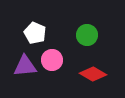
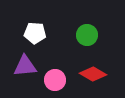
white pentagon: rotated 20 degrees counterclockwise
pink circle: moved 3 px right, 20 px down
